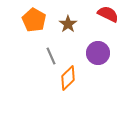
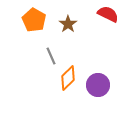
purple circle: moved 32 px down
